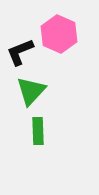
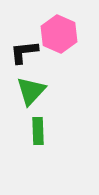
black L-shape: moved 4 px right; rotated 16 degrees clockwise
